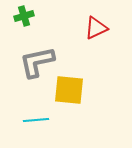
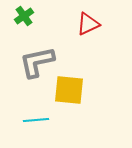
green cross: rotated 18 degrees counterclockwise
red triangle: moved 8 px left, 4 px up
